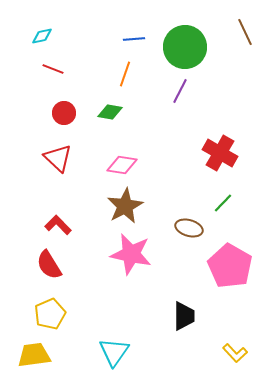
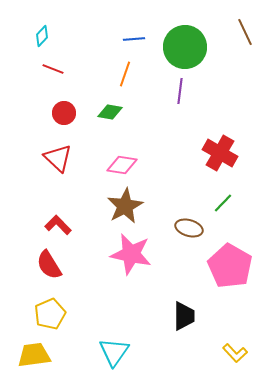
cyan diamond: rotated 35 degrees counterclockwise
purple line: rotated 20 degrees counterclockwise
